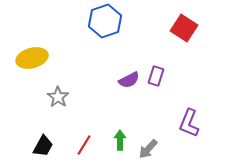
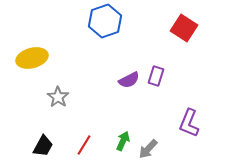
green arrow: moved 3 px right, 1 px down; rotated 24 degrees clockwise
